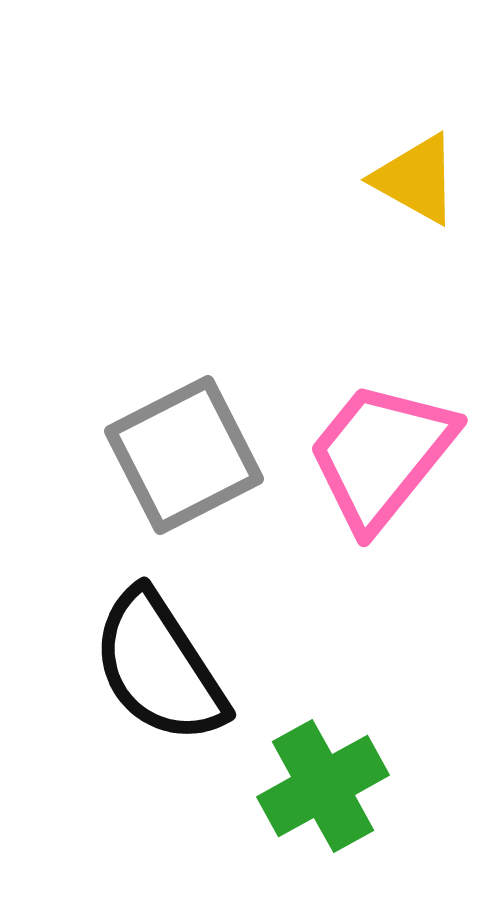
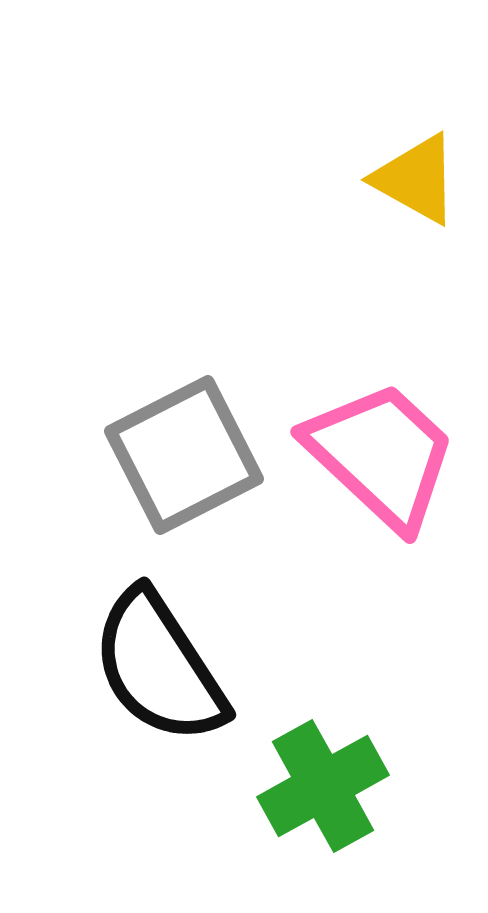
pink trapezoid: rotated 94 degrees clockwise
